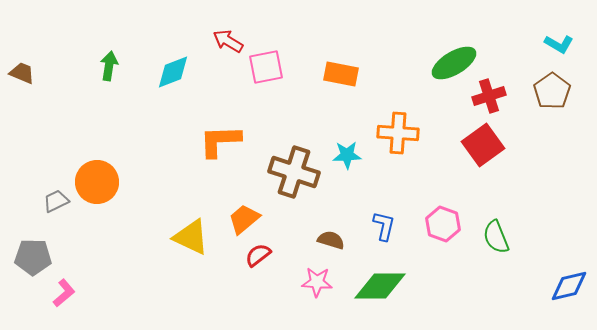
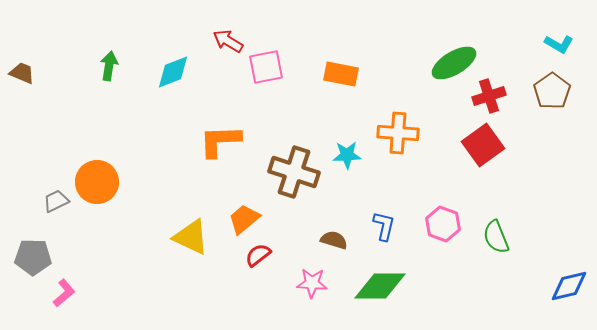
brown semicircle: moved 3 px right
pink star: moved 5 px left, 1 px down
